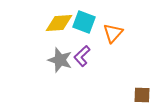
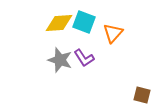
purple L-shape: moved 2 px right, 2 px down; rotated 80 degrees counterclockwise
brown square: rotated 12 degrees clockwise
